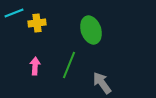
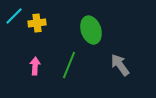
cyan line: moved 3 px down; rotated 24 degrees counterclockwise
gray arrow: moved 18 px right, 18 px up
